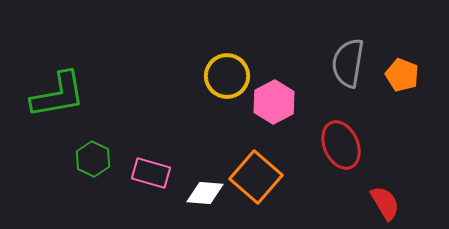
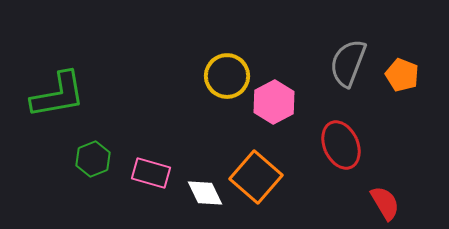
gray semicircle: rotated 12 degrees clockwise
green hexagon: rotated 12 degrees clockwise
white diamond: rotated 60 degrees clockwise
